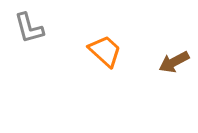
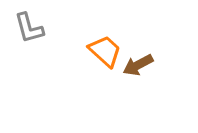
brown arrow: moved 36 px left, 3 px down
